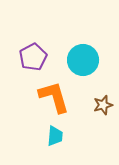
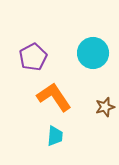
cyan circle: moved 10 px right, 7 px up
orange L-shape: rotated 18 degrees counterclockwise
brown star: moved 2 px right, 2 px down
